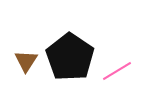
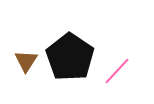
pink line: rotated 16 degrees counterclockwise
